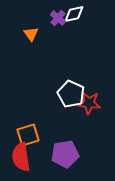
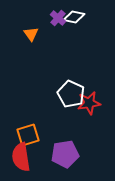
white diamond: moved 3 px down; rotated 25 degrees clockwise
red star: rotated 15 degrees counterclockwise
